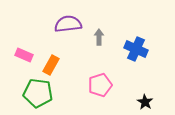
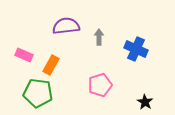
purple semicircle: moved 2 px left, 2 px down
